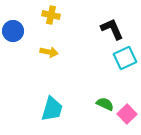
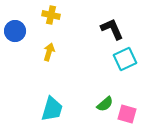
blue circle: moved 2 px right
yellow arrow: rotated 84 degrees counterclockwise
cyan square: moved 1 px down
green semicircle: rotated 114 degrees clockwise
pink square: rotated 30 degrees counterclockwise
